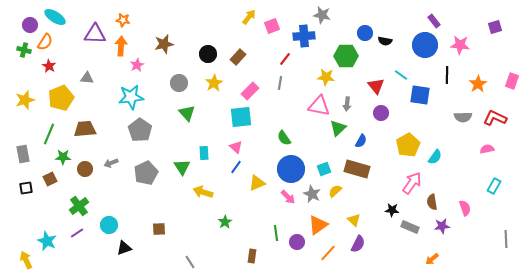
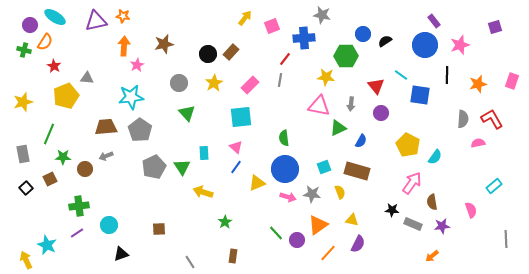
yellow arrow at (249, 17): moved 4 px left, 1 px down
orange star at (123, 20): moved 4 px up
blue circle at (365, 33): moved 2 px left, 1 px down
purple triangle at (95, 34): moved 1 px right, 13 px up; rotated 15 degrees counterclockwise
blue cross at (304, 36): moved 2 px down
black semicircle at (385, 41): rotated 136 degrees clockwise
pink star at (460, 45): rotated 24 degrees counterclockwise
orange arrow at (121, 46): moved 3 px right
brown rectangle at (238, 57): moved 7 px left, 5 px up
red star at (49, 66): moved 5 px right
gray line at (280, 83): moved 3 px up
orange star at (478, 84): rotated 18 degrees clockwise
pink rectangle at (250, 91): moved 6 px up
yellow pentagon at (61, 98): moved 5 px right, 2 px up
yellow star at (25, 100): moved 2 px left, 2 px down
gray arrow at (347, 104): moved 4 px right
gray semicircle at (463, 117): moved 2 px down; rotated 84 degrees counterclockwise
red L-shape at (495, 118): moved 3 px left, 1 px down; rotated 35 degrees clockwise
green triangle at (338, 128): rotated 18 degrees clockwise
brown trapezoid at (85, 129): moved 21 px right, 2 px up
green semicircle at (284, 138): rotated 28 degrees clockwise
yellow pentagon at (408, 145): rotated 15 degrees counterclockwise
pink semicircle at (487, 149): moved 9 px left, 6 px up
gray arrow at (111, 163): moved 5 px left, 7 px up
blue circle at (291, 169): moved 6 px left
cyan square at (324, 169): moved 2 px up
brown rectangle at (357, 169): moved 2 px down
gray pentagon at (146, 173): moved 8 px right, 6 px up
cyan rectangle at (494, 186): rotated 21 degrees clockwise
black square at (26, 188): rotated 32 degrees counterclockwise
yellow semicircle at (335, 191): moved 5 px right, 1 px down; rotated 112 degrees clockwise
gray star at (312, 194): rotated 18 degrees counterclockwise
pink arrow at (288, 197): rotated 28 degrees counterclockwise
green cross at (79, 206): rotated 30 degrees clockwise
pink semicircle at (465, 208): moved 6 px right, 2 px down
yellow triangle at (354, 220): moved 2 px left; rotated 32 degrees counterclockwise
gray rectangle at (410, 227): moved 3 px right, 3 px up
green line at (276, 233): rotated 35 degrees counterclockwise
cyan star at (47, 241): moved 4 px down
purple circle at (297, 242): moved 2 px up
black triangle at (124, 248): moved 3 px left, 6 px down
brown rectangle at (252, 256): moved 19 px left
orange arrow at (432, 259): moved 3 px up
